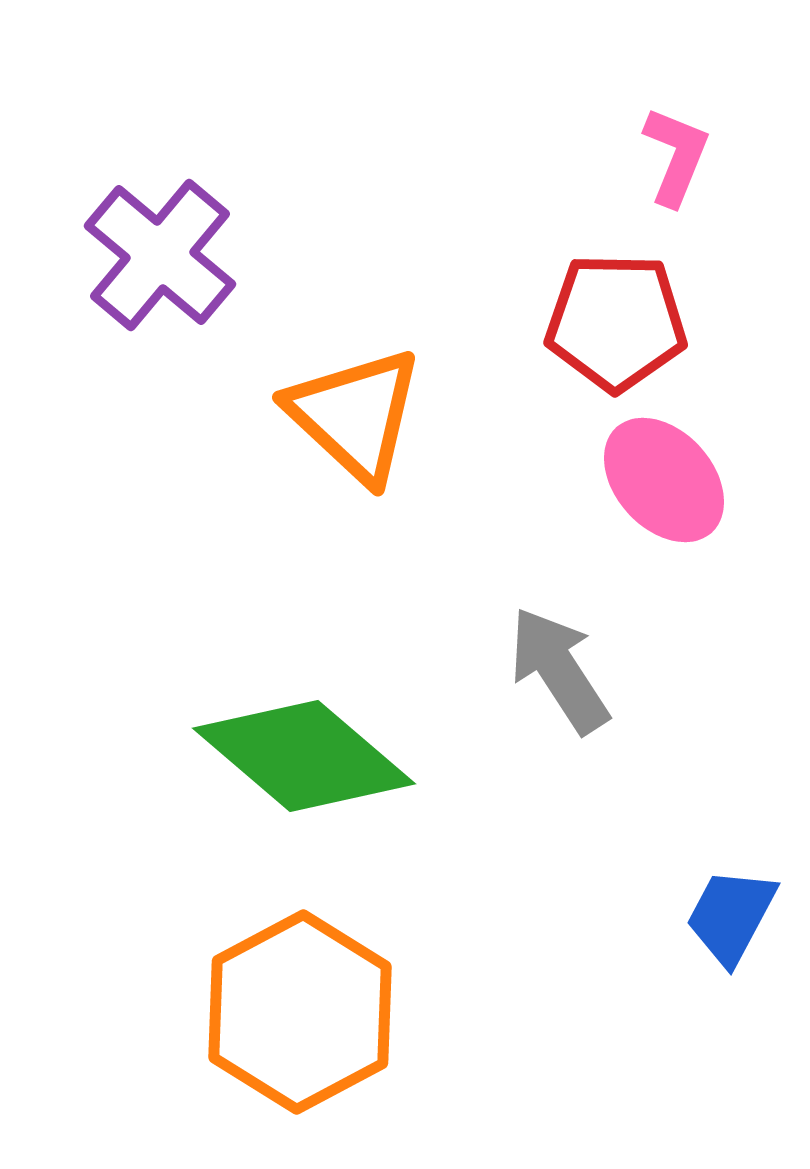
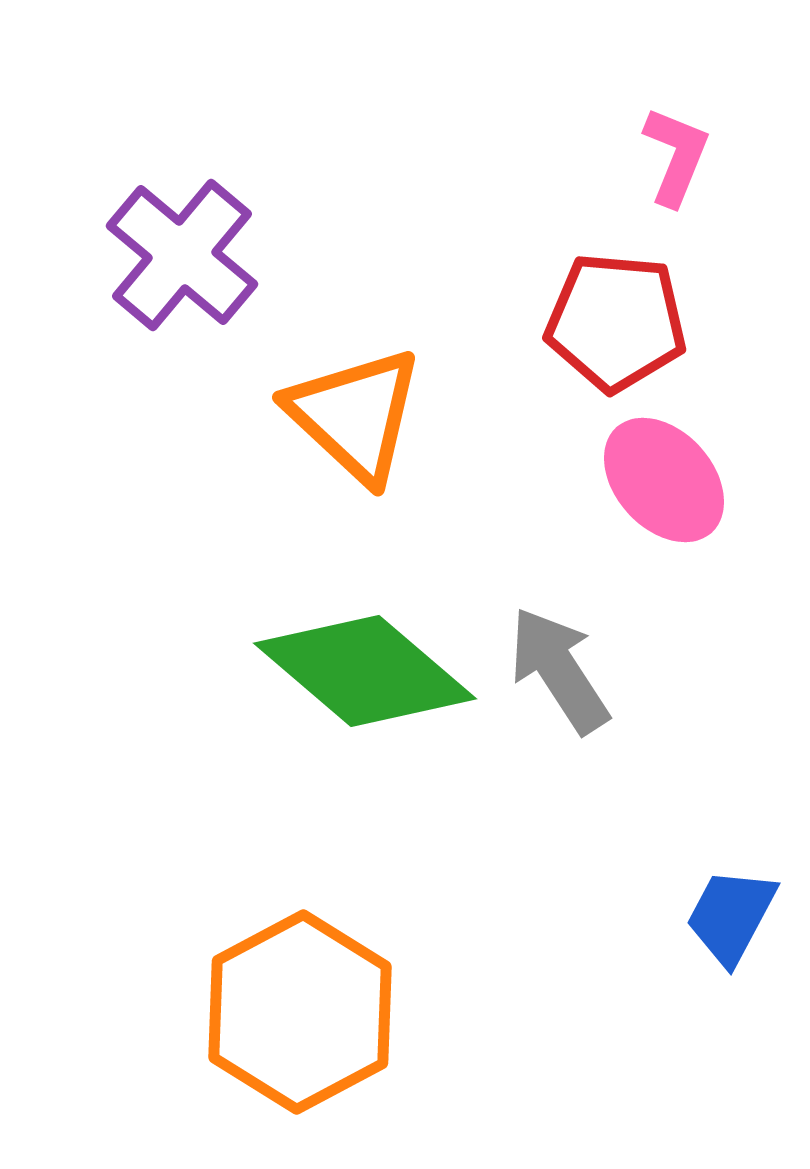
purple cross: moved 22 px right
red pentagon: rotated 4 degrees clockwise
green diamond: moved 61 px right, 85 px up
